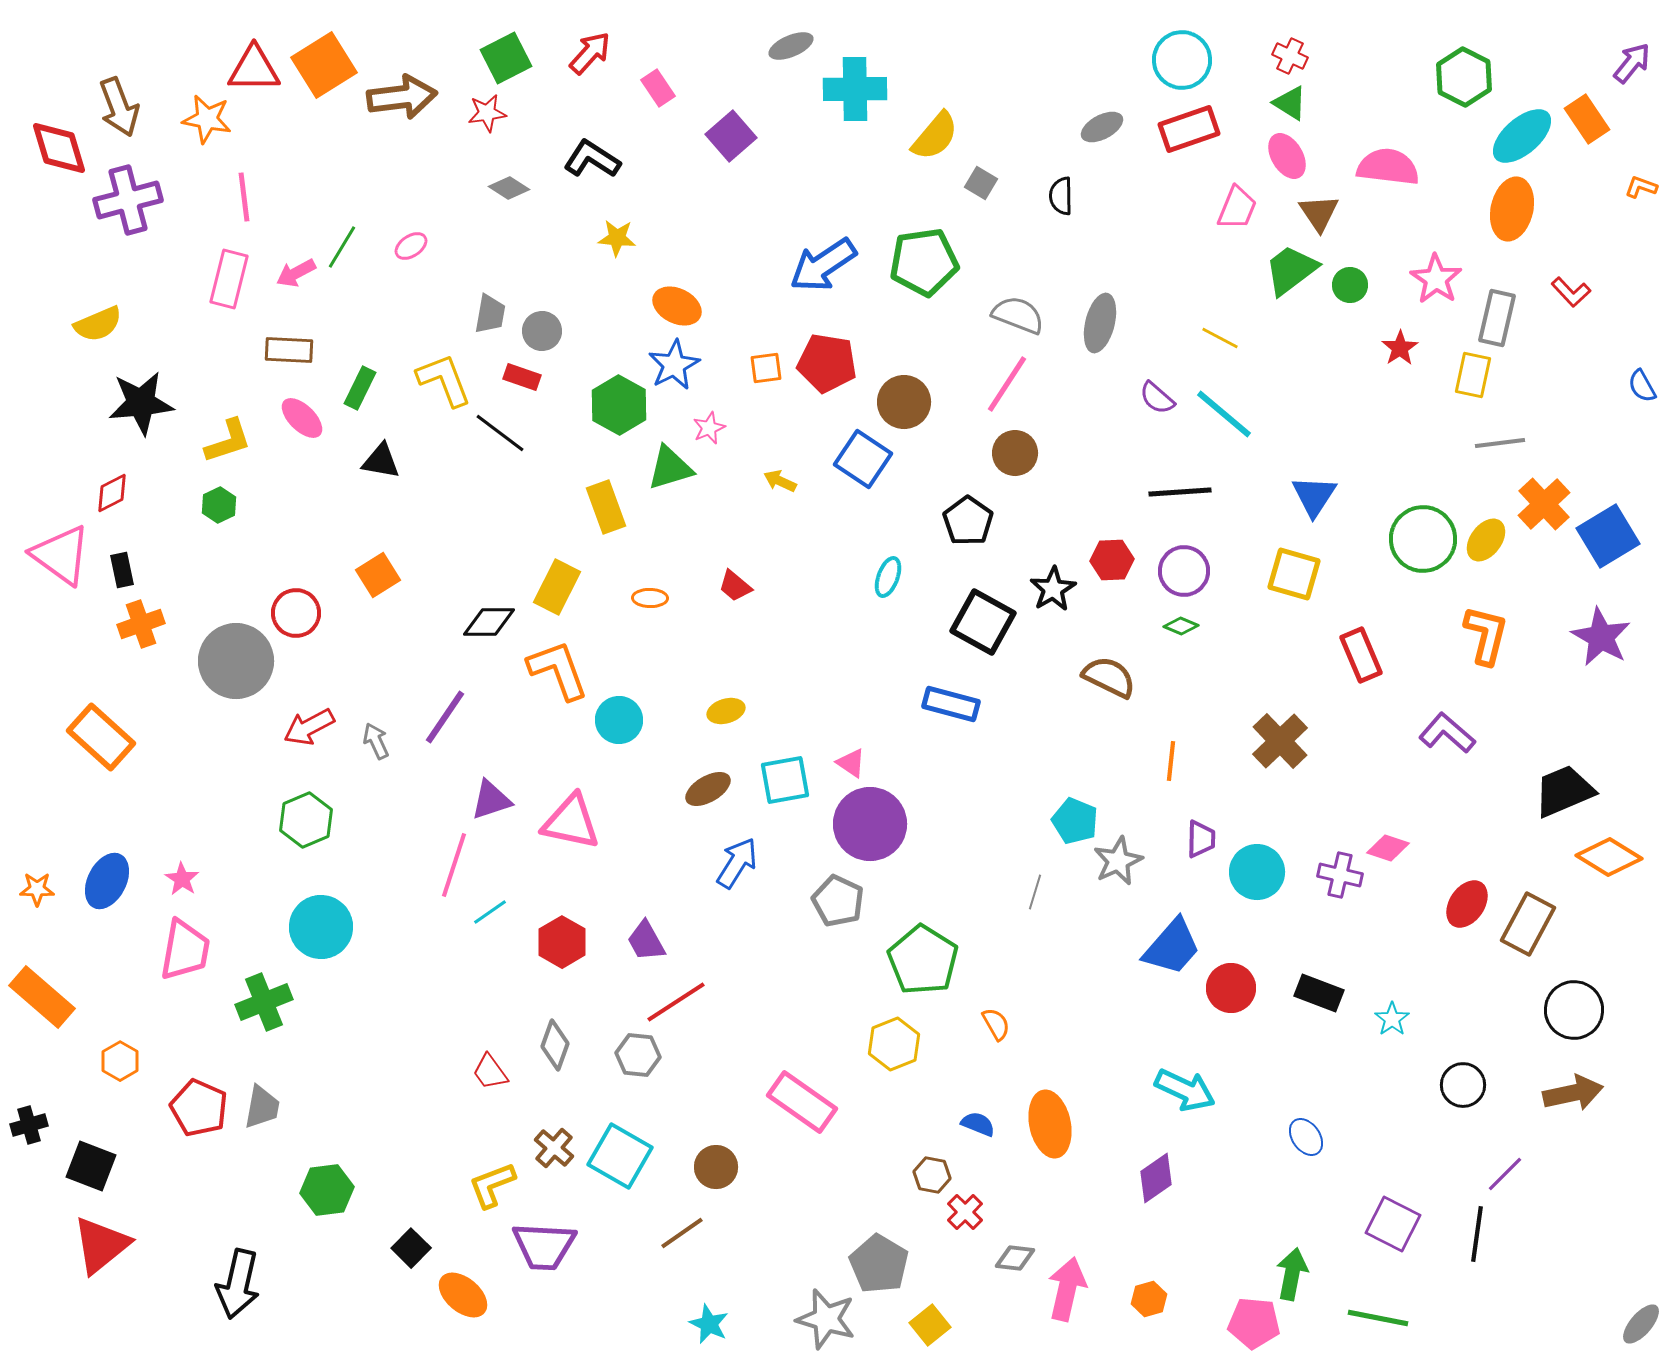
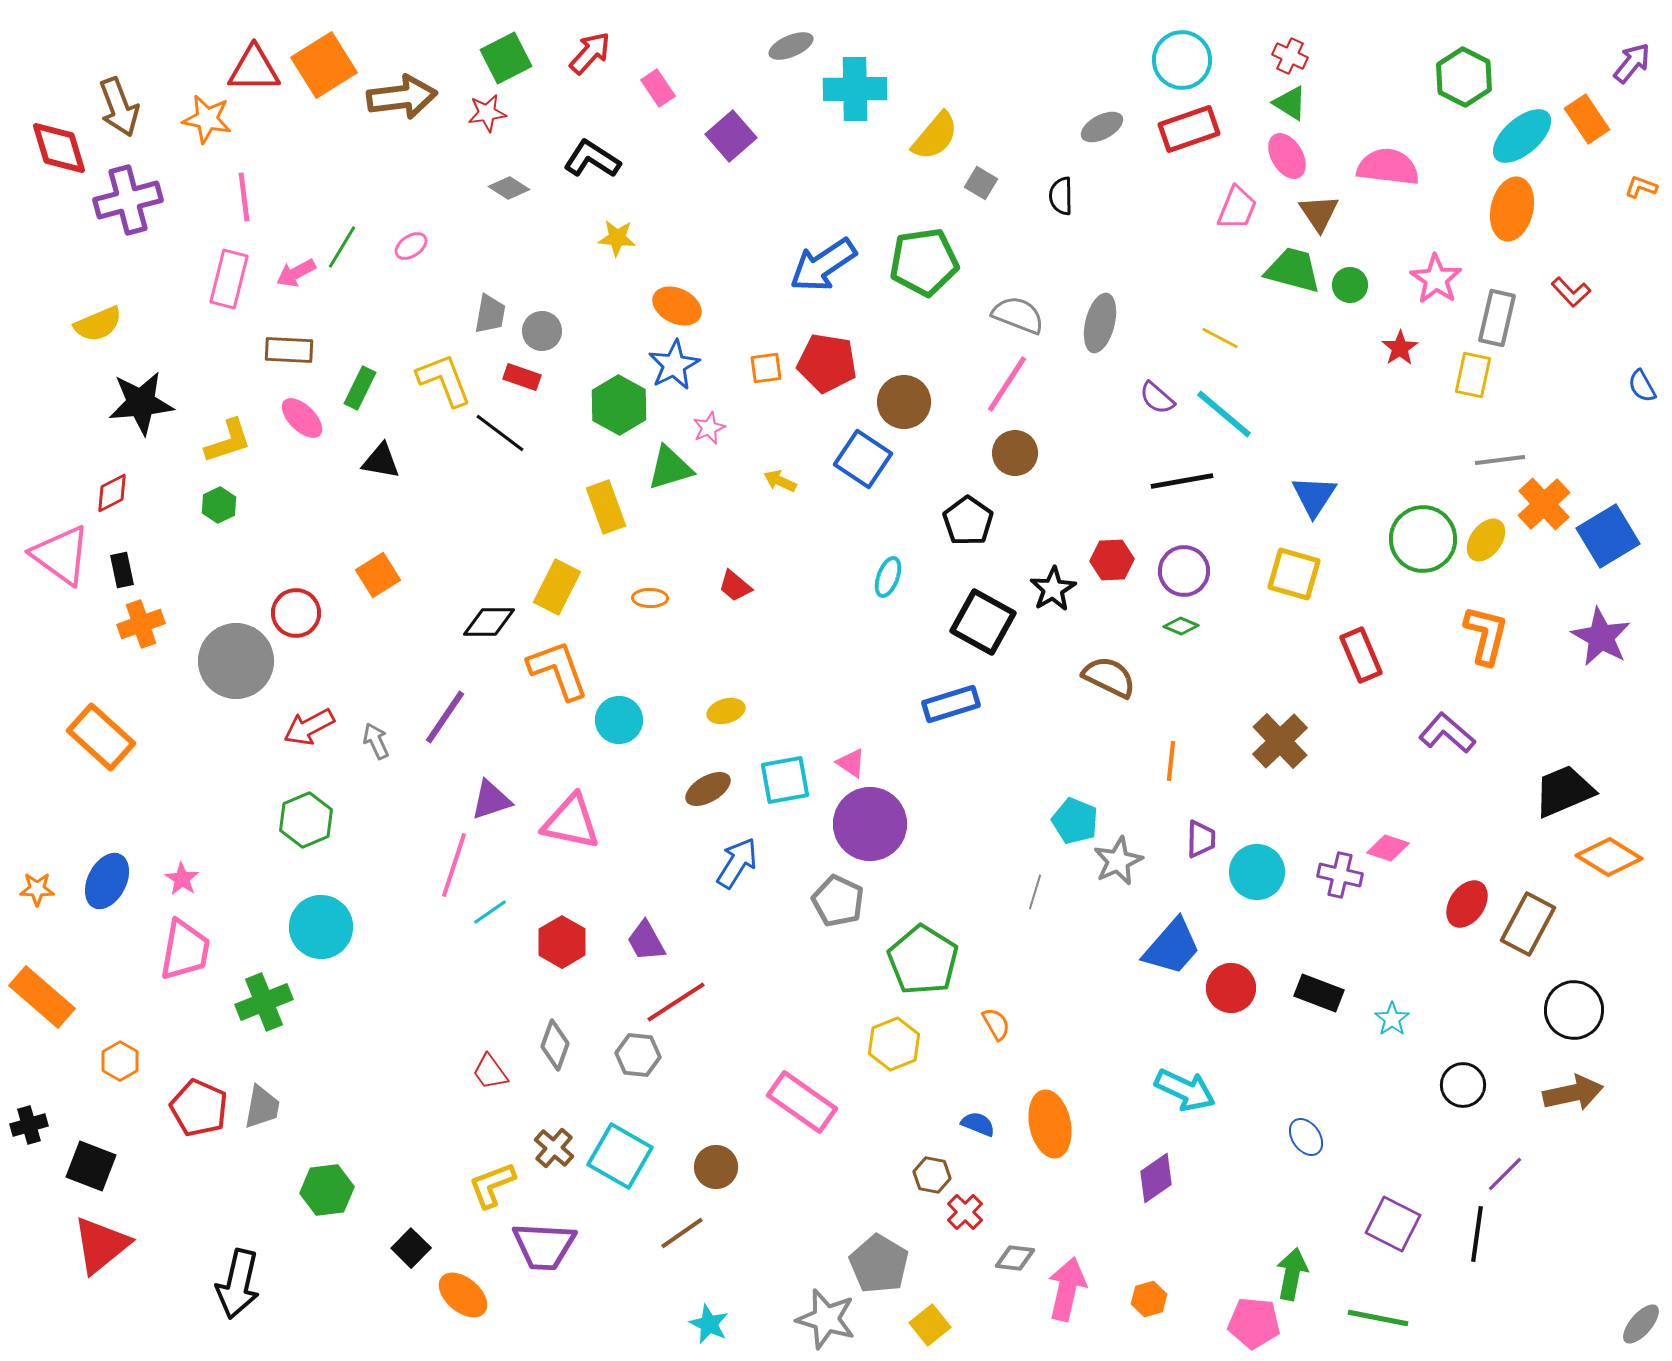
green trapezoid at (1291, 270): moved 2 px right; rotated 52 degrees clockwise
gray line at (1500, 443): moved 17 px down
black line at (1180, 492): moved 2 px right, 11 px up; rotated 6 degrees counterclockwise
blue rectangle at (951, 704): rotated 32 degrees counterclockwise
